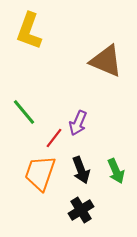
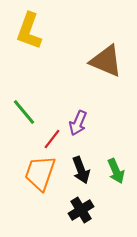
red line: moved 2 px left, 1 px down
